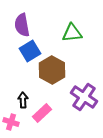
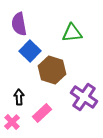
purple semicircle: moved 3 px left, 1 px up
blue square: rotated 15 degrees counterclockwise
brown hexagon: rotated 12 degrees counterclockwise
black arrow: moved 4 px left, 3 px up
pink cross: moved 1 px right; rotated 28 degrees clockwise
